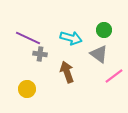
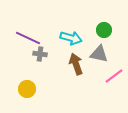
gray triangle: rotated 24 degrees counterclockwise
brown arrow: moved 9 px right, 8 px up
